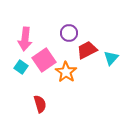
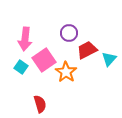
cyan triangle: moved 2 px left, 1 px down
